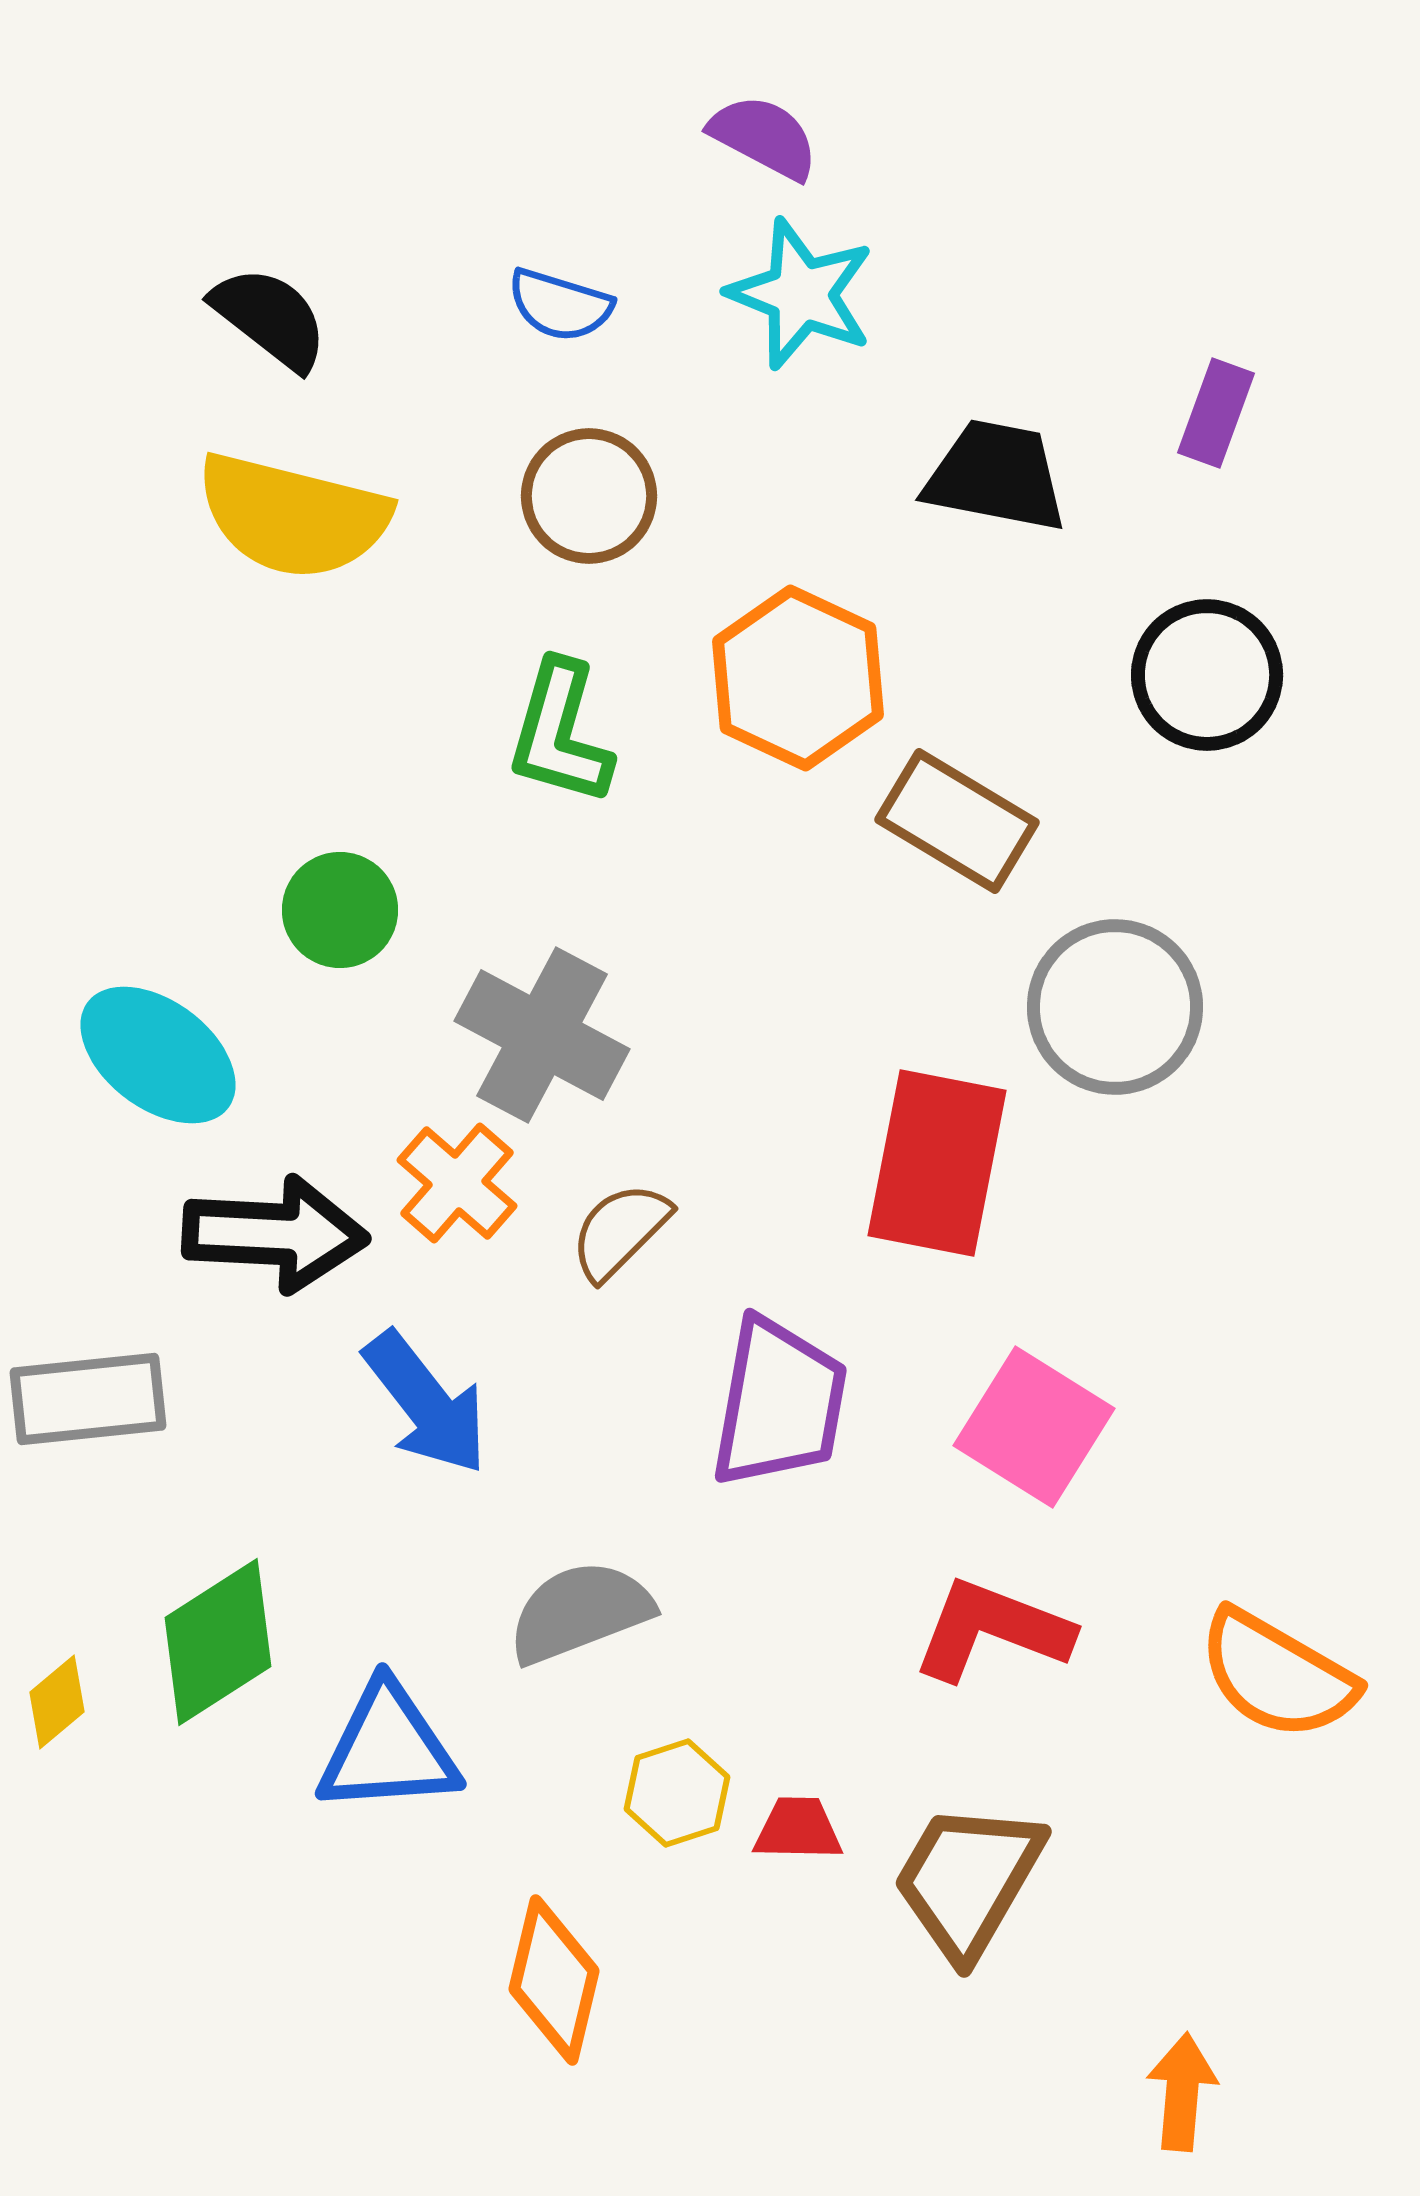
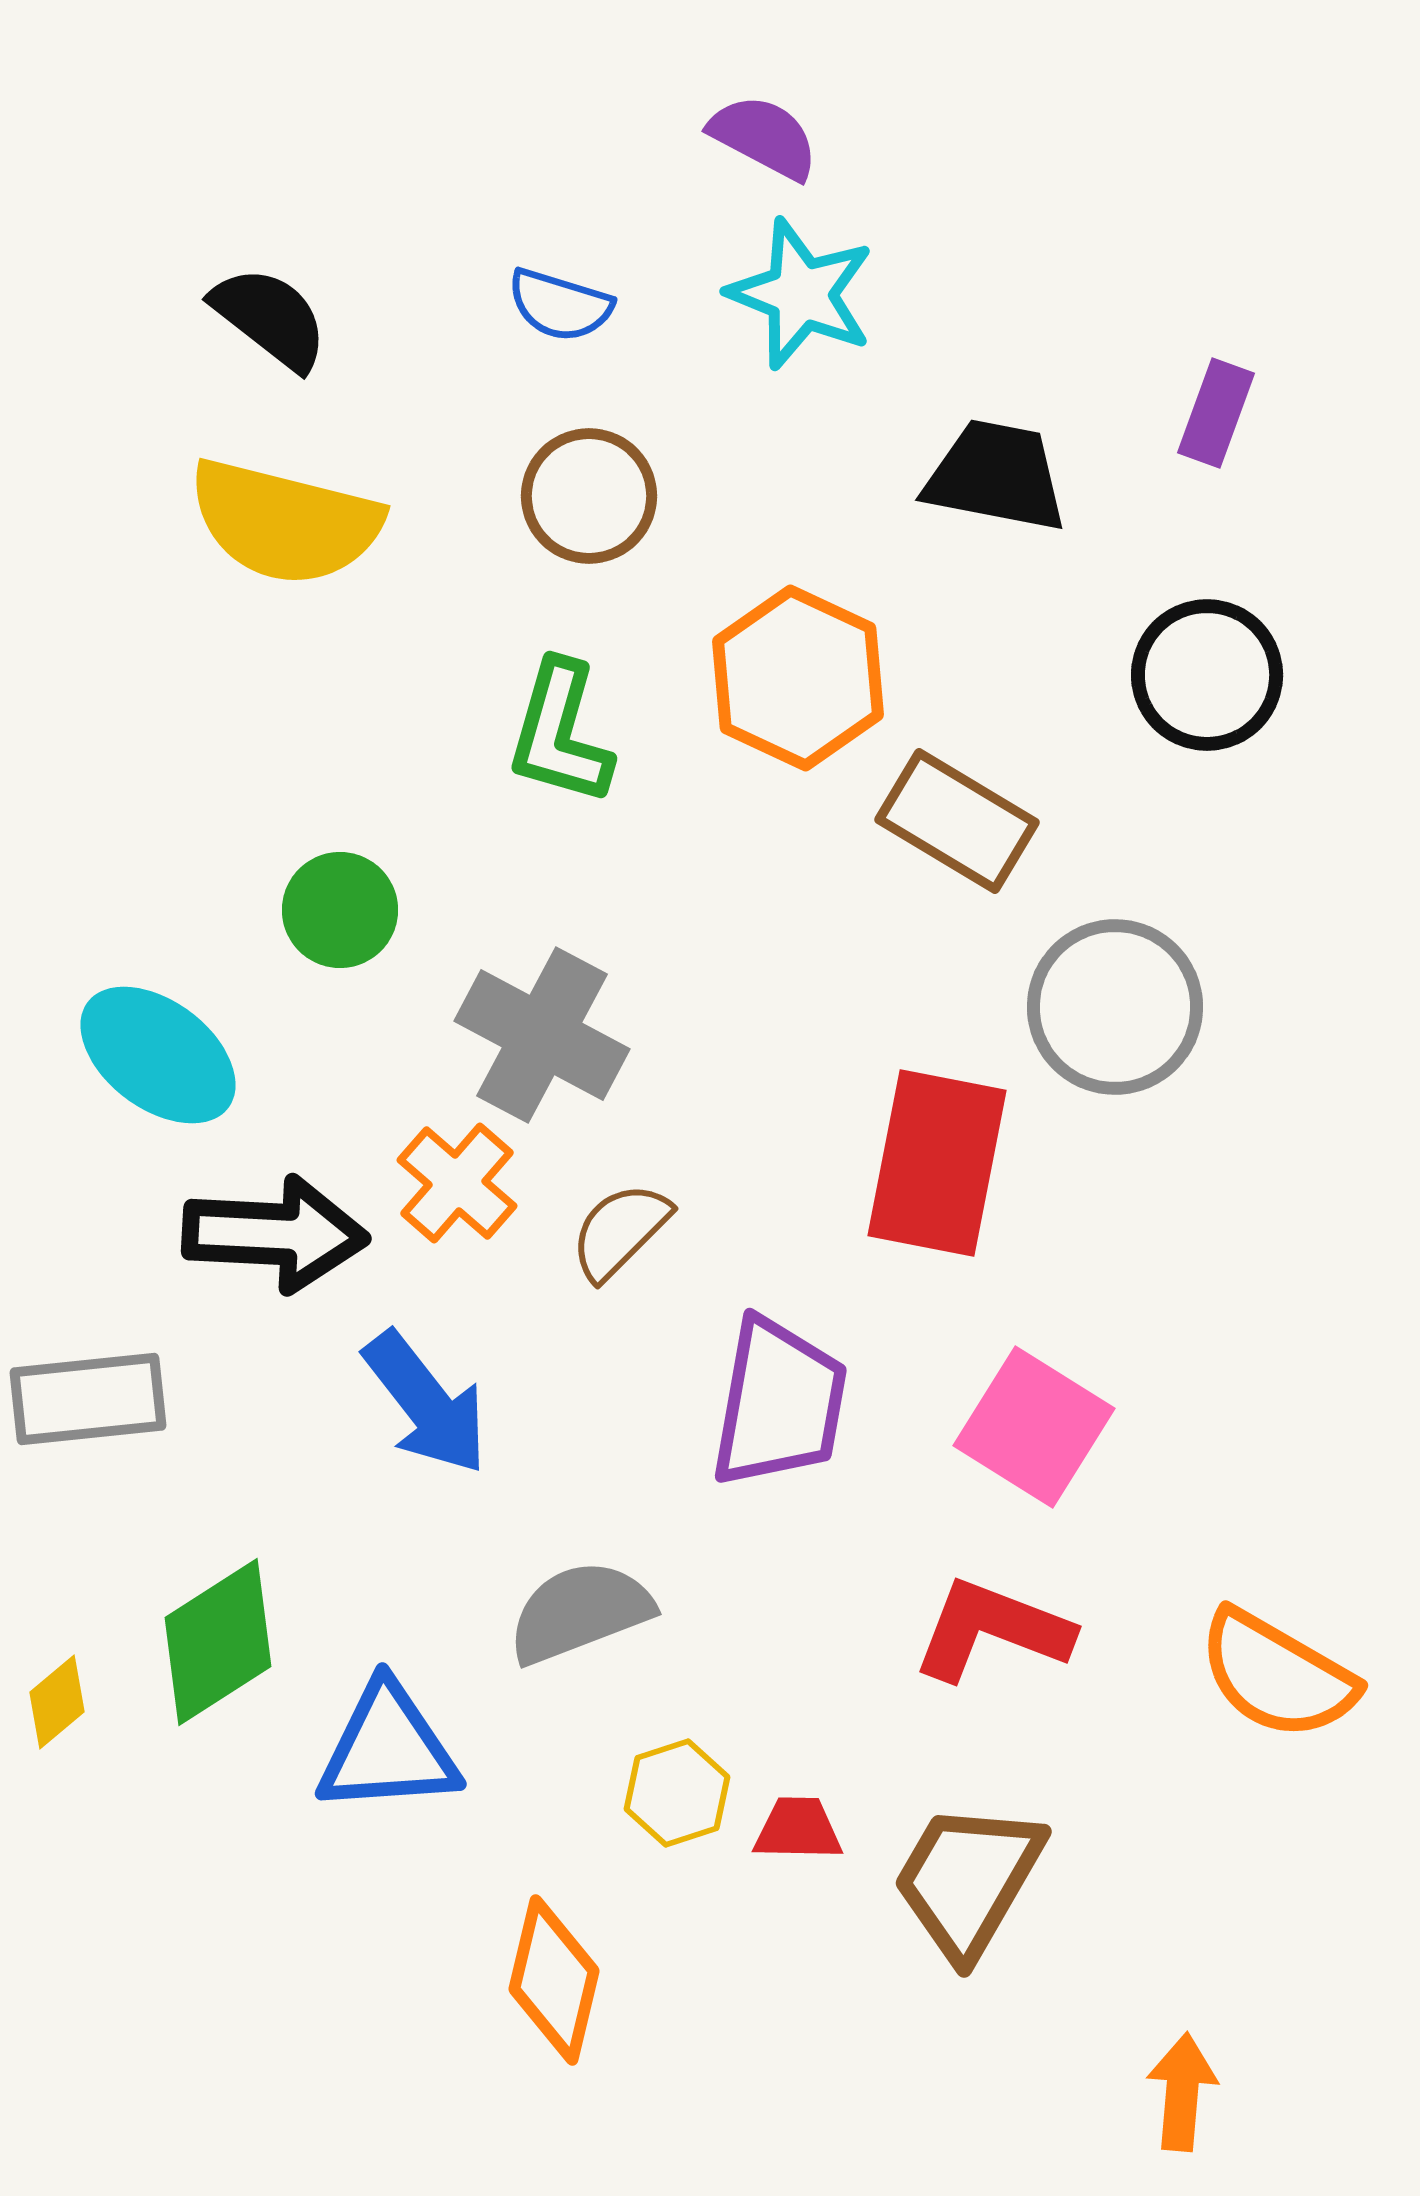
yellow semicircle: moved 8 px left, 6 px down
